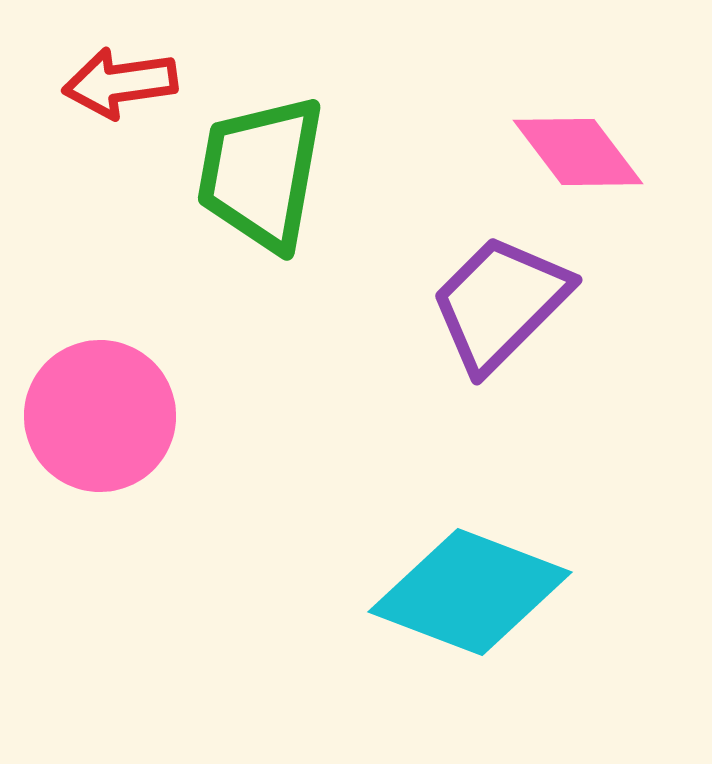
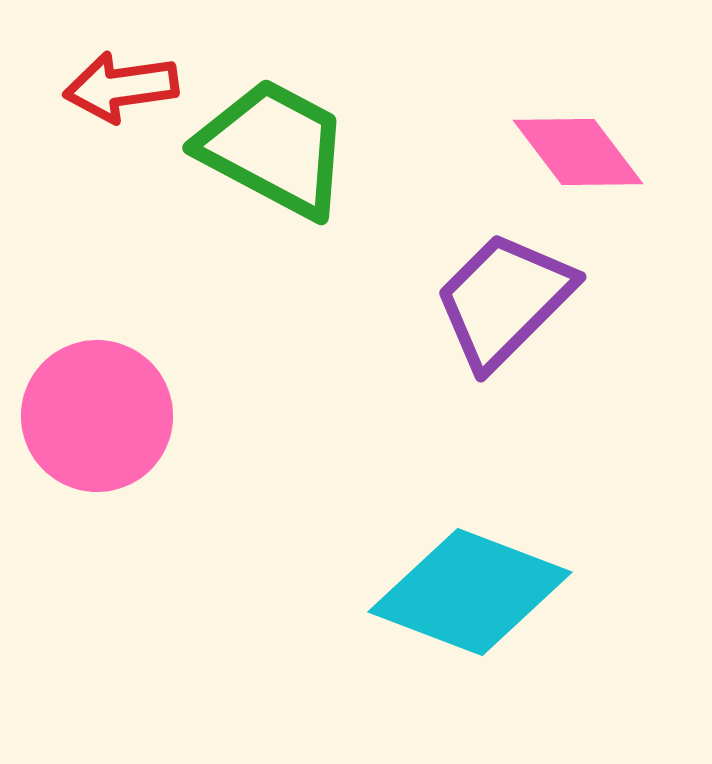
red arrow: moved 1 px right, 4 px down
green trapezoid: moved 13 px right, 25 px up; rotated 108 degrees clockwise
purple trapezoid: moved 4 px right, 3 px up
pink circle: moved 3 px left
